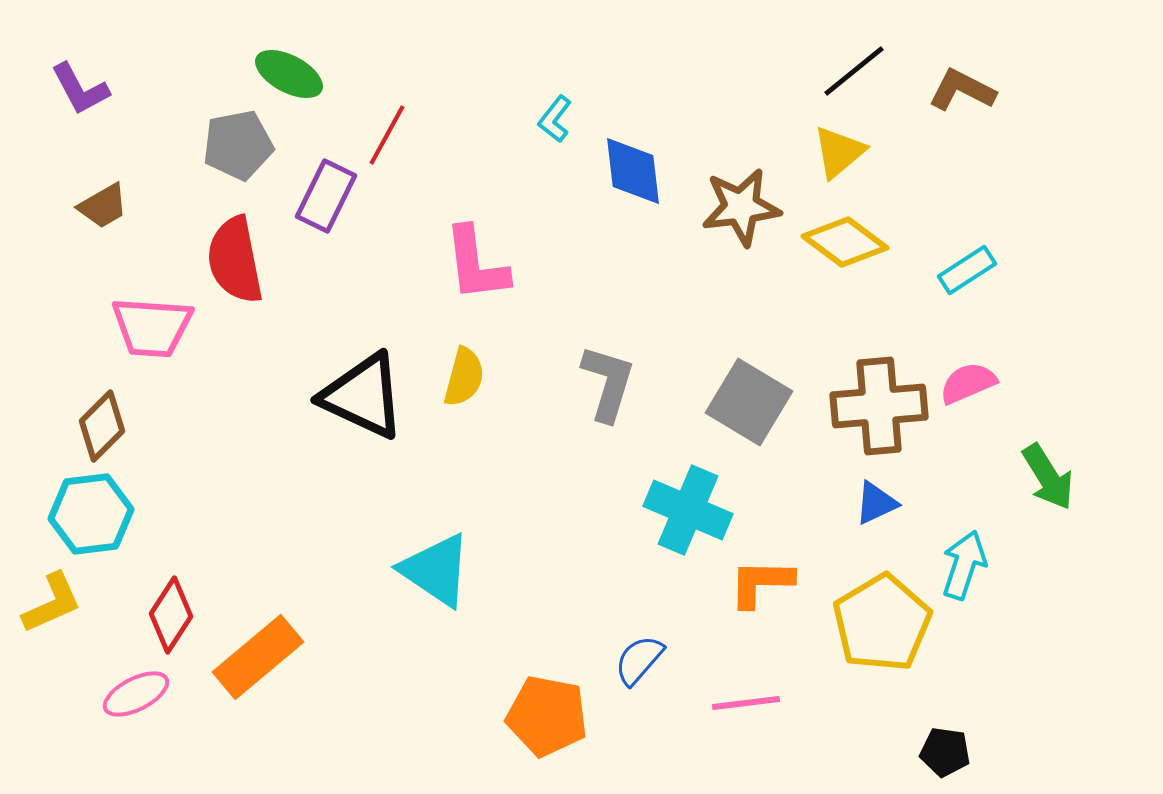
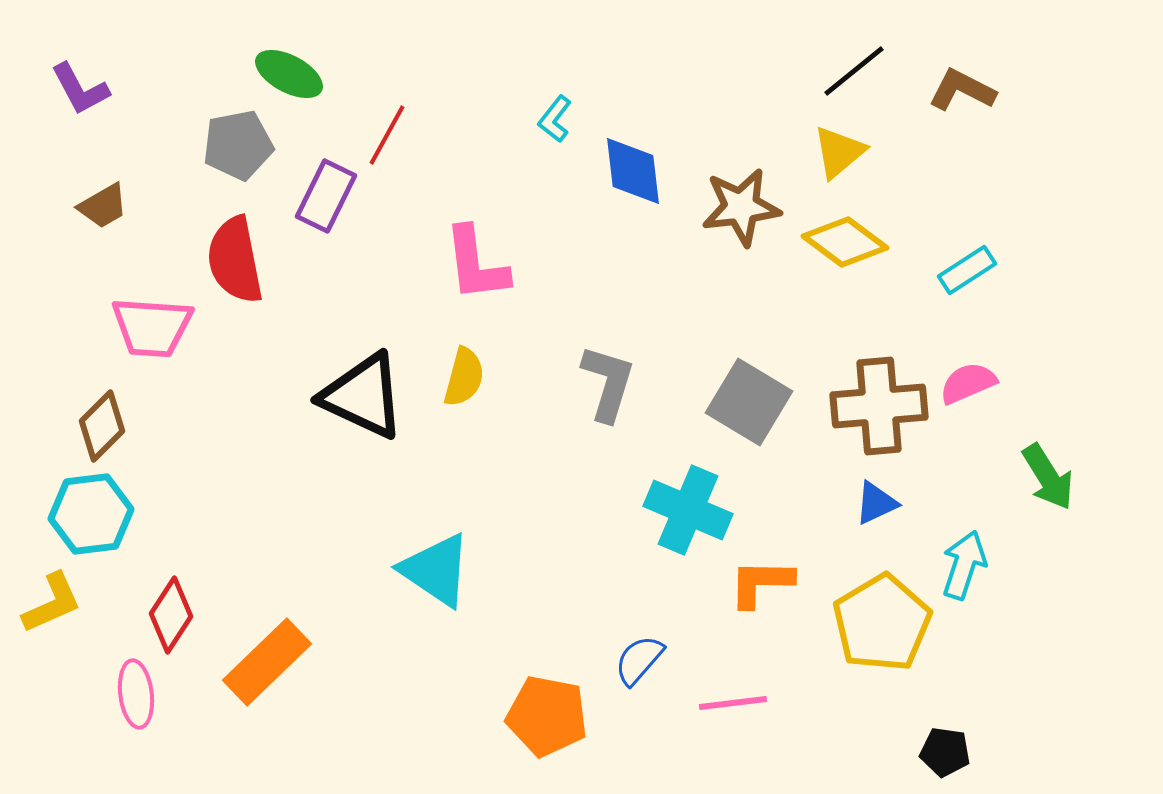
orange rectangle: moved 9 px right, 5 px down; rotated 4 degrees counterclockwise
pink ellipse: rotated 70 degrees counterclockwise
pink line: moved 13 px left
